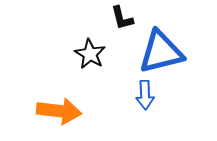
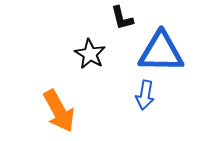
blue triangle: rotated 15 degrees clockwise
blue arrow: rotated 12 degrees clockwise
orange arrow: rotated 54 degrees clockwise
